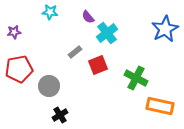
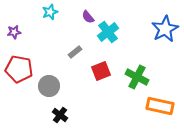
cyan star: rotated 28 degrees counterclockwise
cyan cross: moved 1 px right, 1 px up
red square: moved 3 px right, 6 px down
red pentagon: rotated 20 degrees clockwise
green cross: moved 1 px right, 1 px up
black cross: rotated 21 degrees counterclockwise
